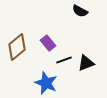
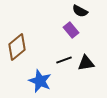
purple rectangle: moved 23 px right, 13 px up
black triangle: rotated 12 degrees clockwise
blue star: moved 6 px left, 2 px up
